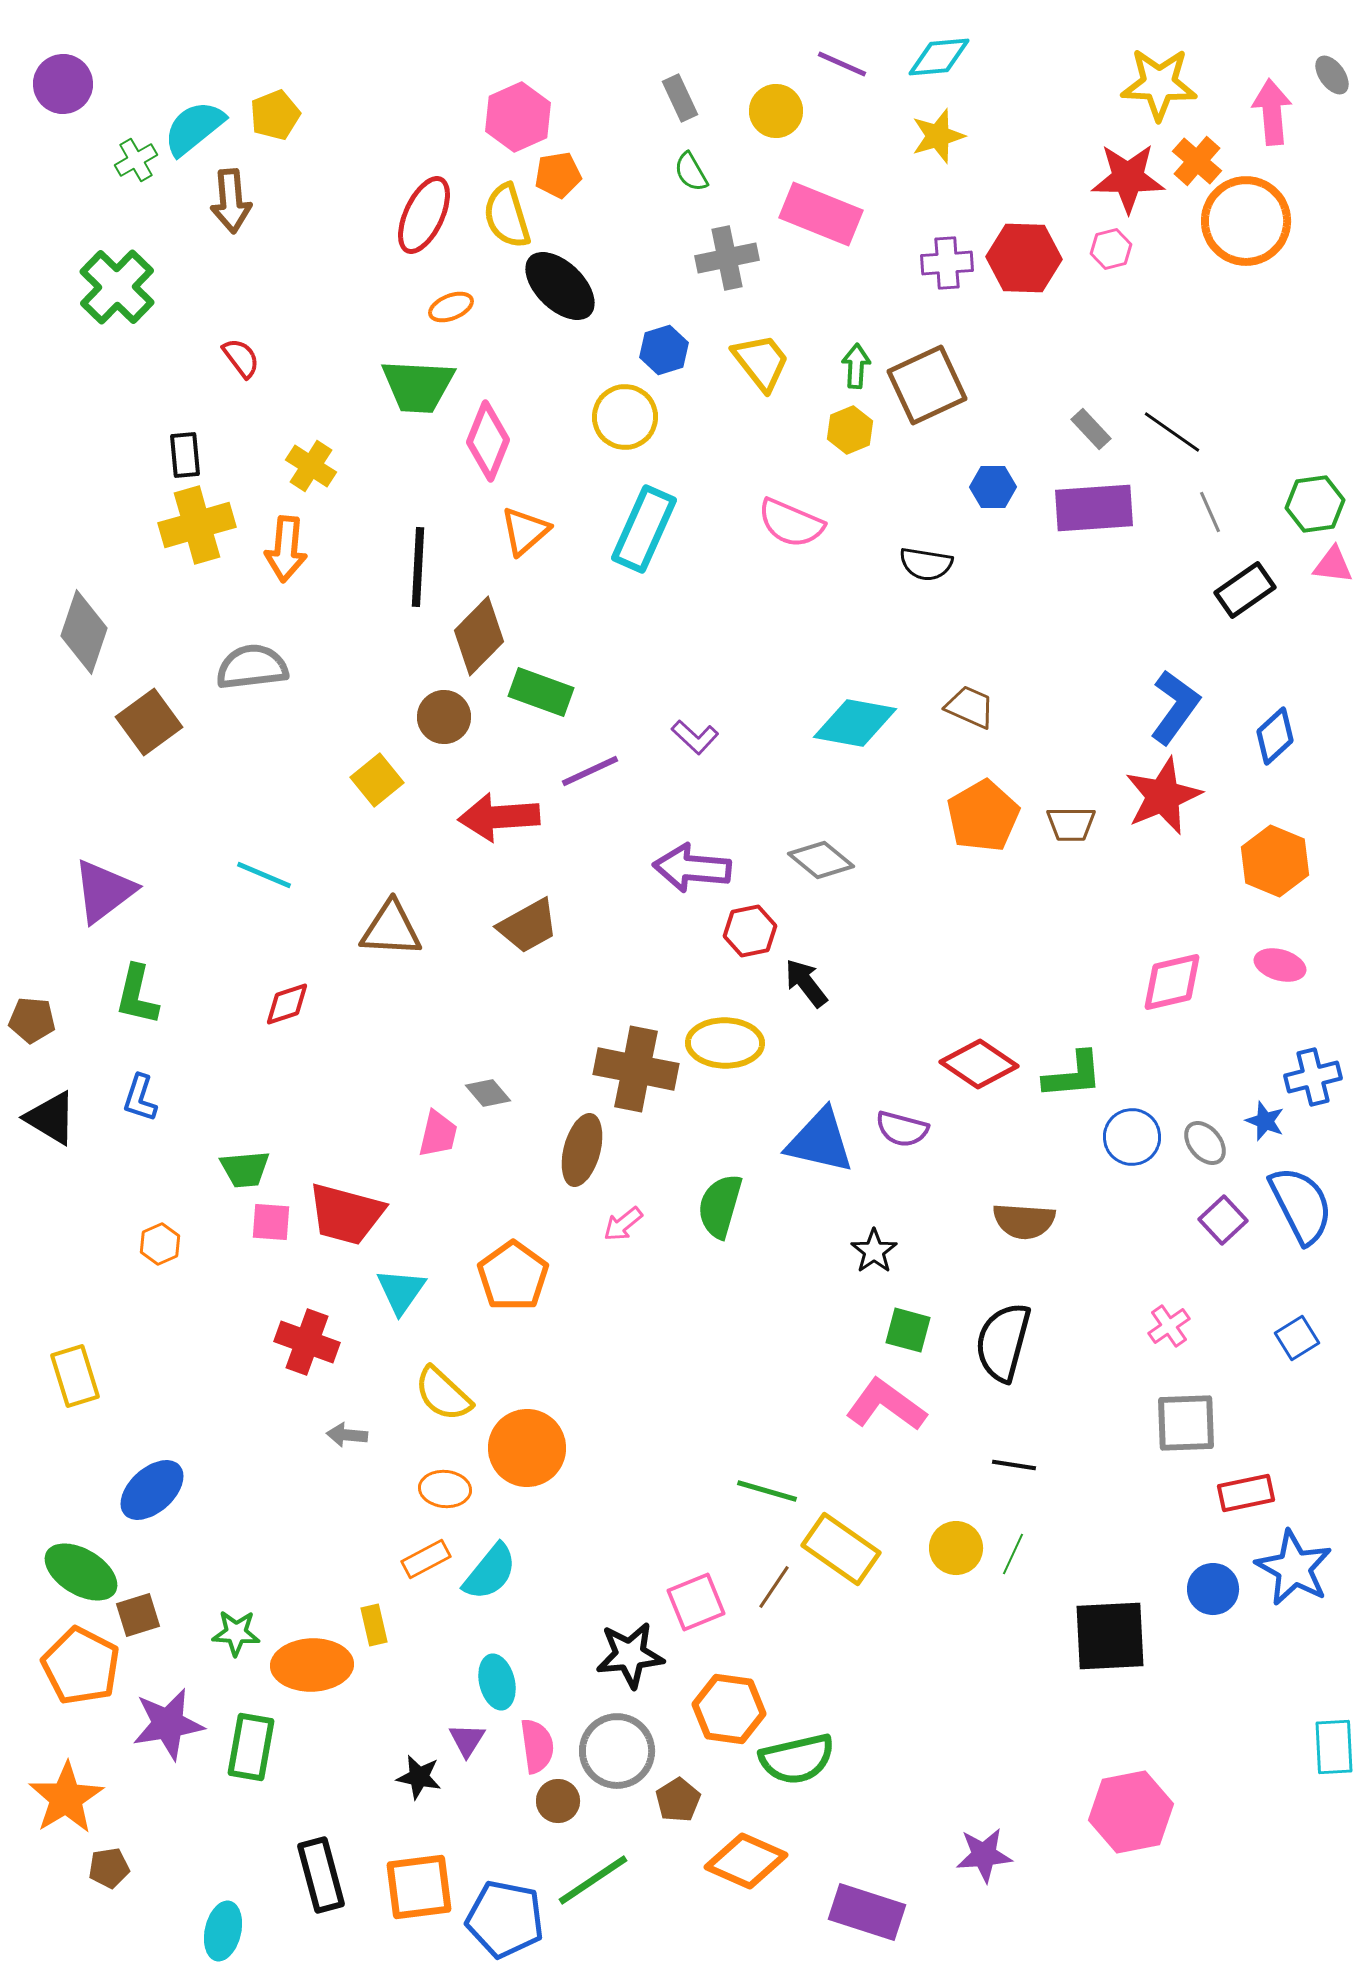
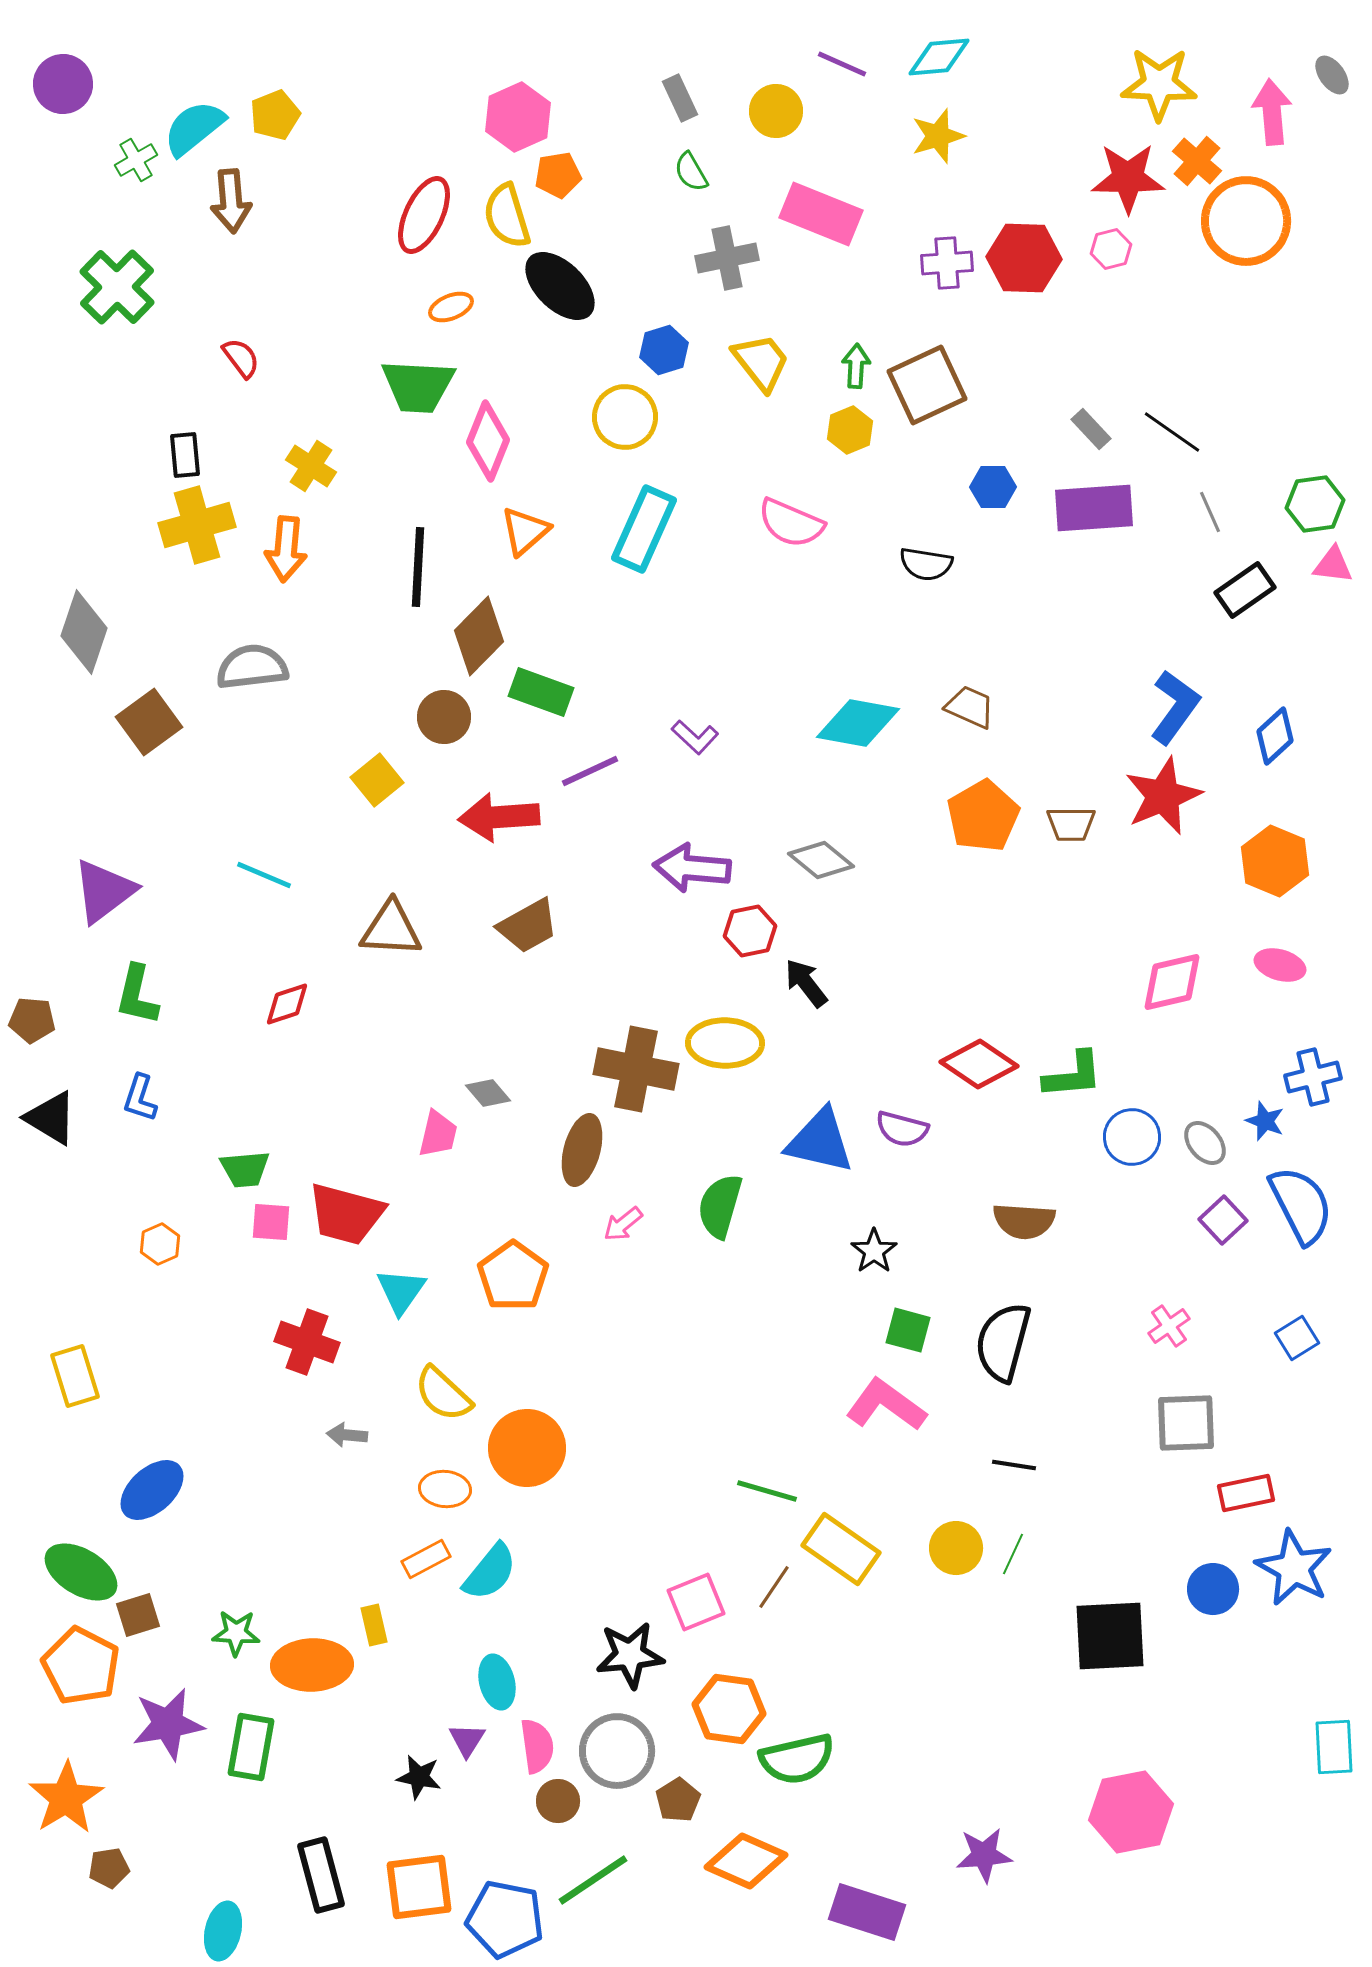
cyan diamond at (855, 723): moved 3 px right
